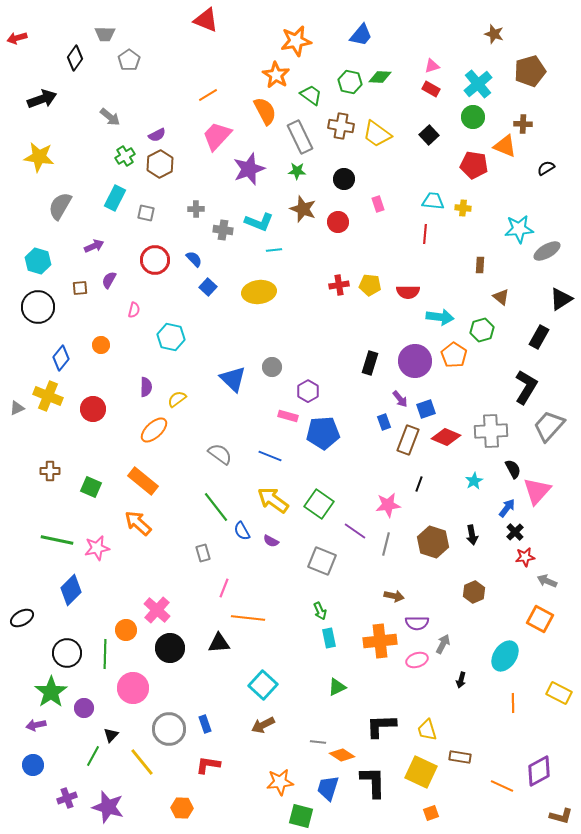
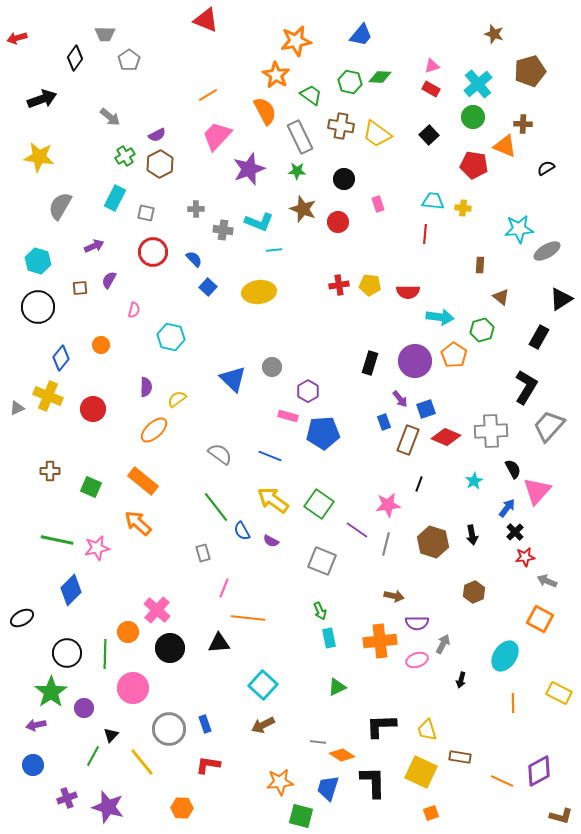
red circle at (155, 260): moved 2 px left, 8 px up
purple line at (355, 531): moved 2 px right, 1 px up
orange circle at (126, 630): moved 2 px right, 2 px down
orange line at (502, 786): moved 5 px up
